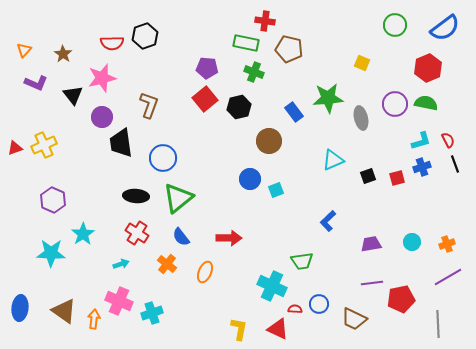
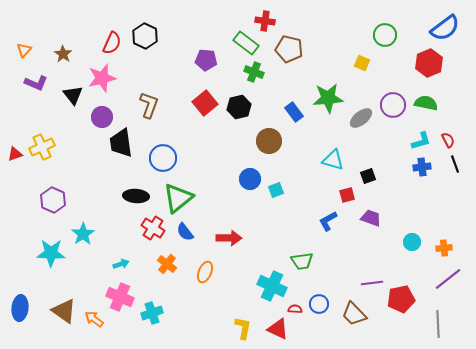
green circle at (395, 25): moved 10 px left, 10 px down
black hexagon at (145, 36): rotated 15 degrees counterclockwise
red semicircle at (112, 43): rotated 65 degrees counterclockwise
green rectangle at (246, 43): rotated 25 degrees clockwise
purple pentagon at (207, 68): moved 1 px left, 8 px up
red hexagon at (428, 68): moved 1 px right, 5 px up
red square at (205, 99): moved 4 px down
purple circle at (395, 104): moved 2 px left, 1 px down
gray ellipse at (361, 118): rotated 65 degrees clockwise
yellow cross at (44, 145): moved 2 px left, 2 px down
red triangle at (15, 148): moved 6 px down
cyan triangle at (333, 160): rotated 40 degrees clockwise
blue cross at (422, 167): rotated 12 degrees clockwise
red square at (397, 178): moved 50 px left, 17 px down
blue L-shape at (328, 221): rotated 15 degrees clockwise
red cross at (137, 233): moved 16 px right, 5 px up
blue semicircle at (181, 237): moved 4 px right, 5 px up
purple trapezoid at (371, 244): moved 26 px up; rotated 30 degrees clockwise
orange cross at (447, 244): moved 3 px left, 4 px down; rotated 14 degrees clockwise
purple line at (448, 277): moved 2 px down; rotated 8 degrees counterclockwise
pink cross at (119, 301): moved 1 px right, 4 px up
orange arrow at (94, 319): rotated 60 degrees counterclockwise
brown trapezoid at (354, 319): moved 5 px up; rotated 20 degrees clockwise
yellow L-shape at (239, 329): moved 4 px right, 1 px up
